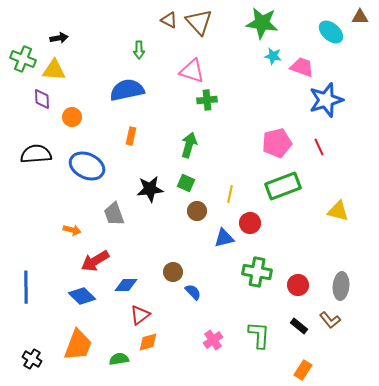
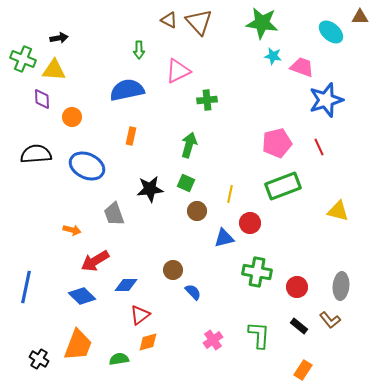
pink triangle at (192, 71): moved 14 px left; rotated 44 degrees counterclockwise
brown circle at (173, 272): moved 2 px up
red circle at (298, 285): moved 1 px left, 2 px down
blue line at (26, 287): rotated 12 degrees clockwise
black cross at (32, 359): moved 7 px right
